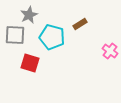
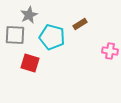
pink cross: rotated 28 degrees counterclockwise
